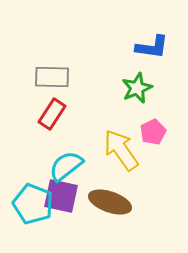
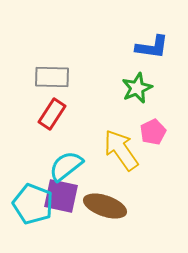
brown ellipse: moved 5 px left, 4 px down
